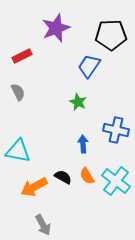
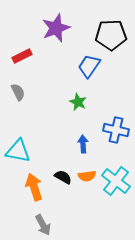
orange semicircle: rotated 66 degrees counterclockwise
orange arrow: rotated 100 degrees clockwise
